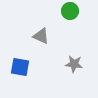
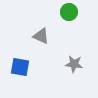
green circle: moved 1 px left, 1 px down
